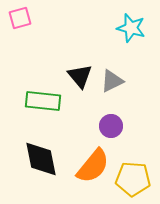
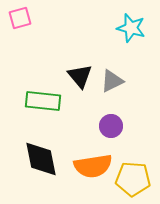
orange semicircle: rotated 42 degrees clockwise
